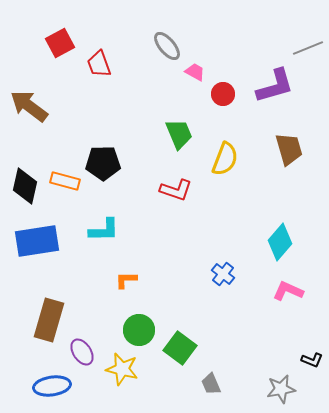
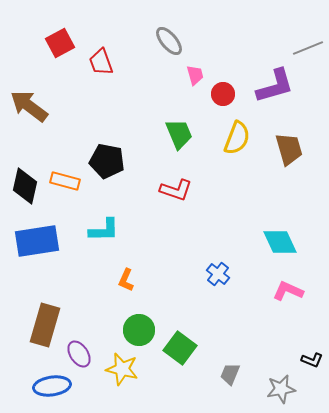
gray ellipse: moved 2 px right, 5 px up
red trapezoid: moved 2 px right, 2 px up
pink trapezoid: moved 3 px down; rotated 45 degrees clockwise
yellow semicircle: moved 12 px right, 21 px up
black pentagon: moved 4 px right, 2 px up; rotated 12 degrees clockwise
cyan diamond: rotated 66 degrees counterclockwise
blue cross: moved 5 px left
orange L-shape: rotated 65 degrees counterclockwise
brown rectangle: moved 4 px left, 5 px down
purple ellipse: moved 3 px left, 2 px down
gray trapezoid: moved 19 px right, 10 px up; rotated 45 degrees clockwise
